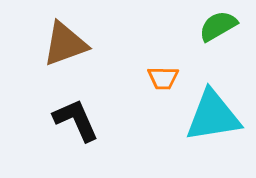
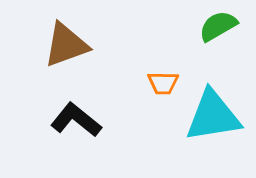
brown triangle: moved 1 px right, 1 px down
orange trapezoid: moved 5 px down
black L-shape: rotated 27 degrees counterclockwise
